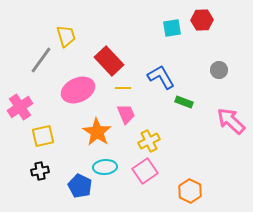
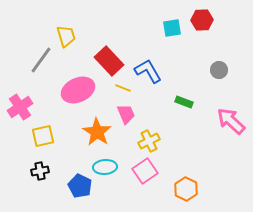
blue L-shape: moved 13 px left, 6 px up
yellow line: rotated 21 degrees clockwise
orange hexagon: moved 4 px left, 2 px up
